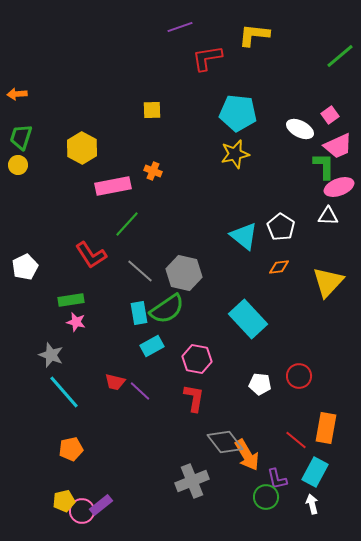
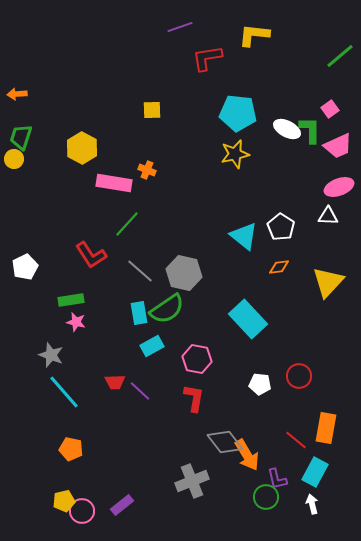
pink square at (330, 115): moved 6 px up
white ellipse at (300, 129): moved 13 px left
yellow circle at (18, 165): moved 4 px left, 6 px up
green L-shape at (324, 166): moved 14 px left, 36 px up
orange cross at (153, 171): moved 6 px left, 1 px up
pink rectangle at (113, 186): moved 1 px right, 3 px up; rotated 20 degrees clockwise
red trapezoid at (115, 382): rotated 15 degrees counterclockwise
orange pentagon at (71, 449): rotated 25 degrees clockwise
purple rectangle at (101, 505): moved 21 px right
